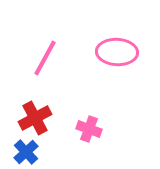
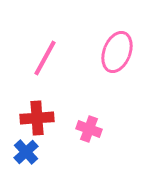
pink ellipse: rotated 72 degrees counterclockwise
red cross: moved 2 px right; rotated 24 degrees clockwise
